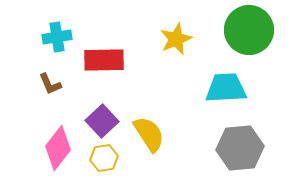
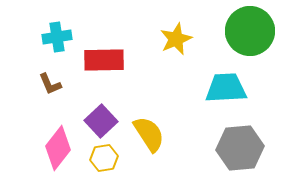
green circle: moved 1 px right, 1 px down
purple square: moved 1 px left
